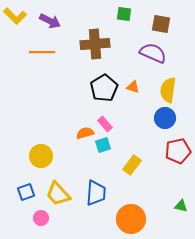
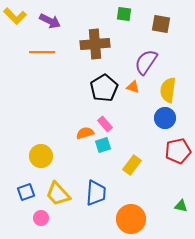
purple semicircle: moved 7 px left, 9 px down; rotated 80 degrees counterclockwise
